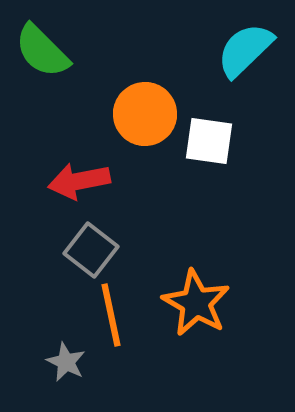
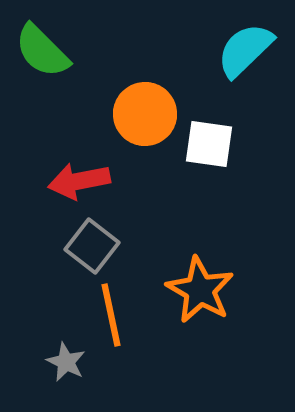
white square: moved 3 px down
gray square: moved 1 px right, 4 px up
orange star: moved 4 px right, 13 px up
